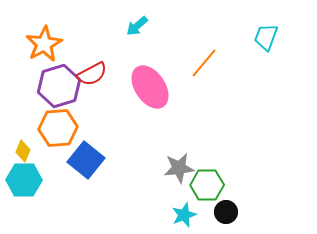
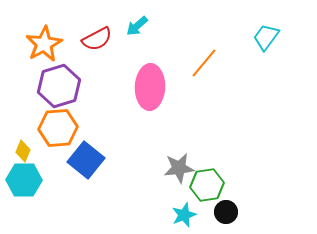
cyan trapezoid: rotated 16 degrees clockwise
red semicircle: moved 5 px right, 35 px up
pink ellipse: rotated 36 degrees clockwise
green hexagon: rotated 8 degrees counterclockwise
